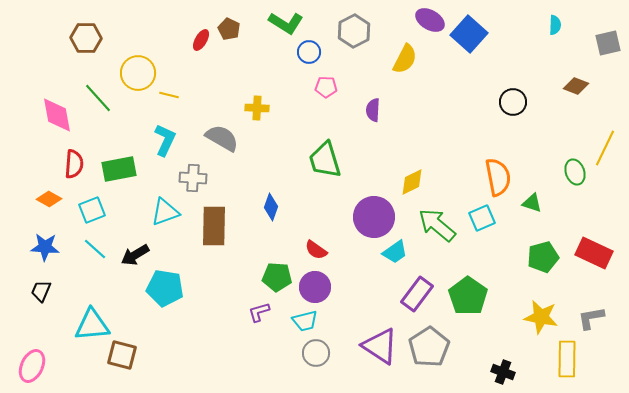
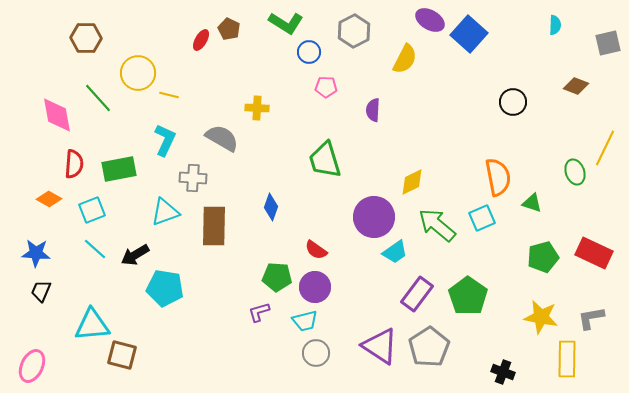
blue star at (45, 247): moved 9 px left, 6 px down
